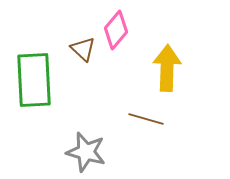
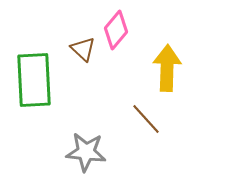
brown line: rotated 32 degrees clockwise
gray star: rotated 9 degrees counterclockwise
